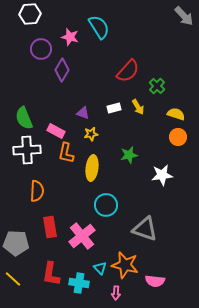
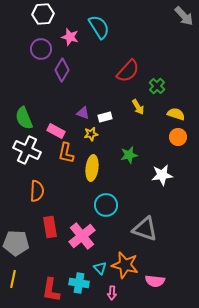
white hexagon: moved 13 px right
white rectangle: moved 9 px left, 9 px down
white cross: rotated 28 degrees clockwise
red L-shape: moved 16 px down
yellow line: rotated 60 degrees clockwise
pink arrow: moved 4 px left
